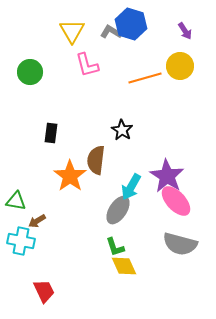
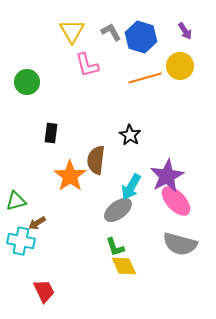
blue hexagon: moved 10 px right, 13 px down
gray L-shape: rotated 30 degrees clockwise
green circle: moved 3 px left, 10 px down
black star: moved 8 px right, 5 px down
purple star: rotated 12 degrees clockwise
green triangle: rotated 25 degrees counterclockwise
gray ellipse: rotated 20 degrees clockwise
brown arrow: moved 2 px down
